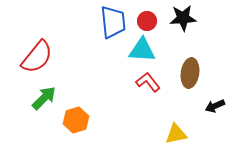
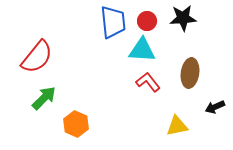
black arrow: moved 1 px down
orange hexagon: moved 4 px down; rotated 20 degrees counterclockwise
yellow triangle: moved 1 px right, 8 px up
